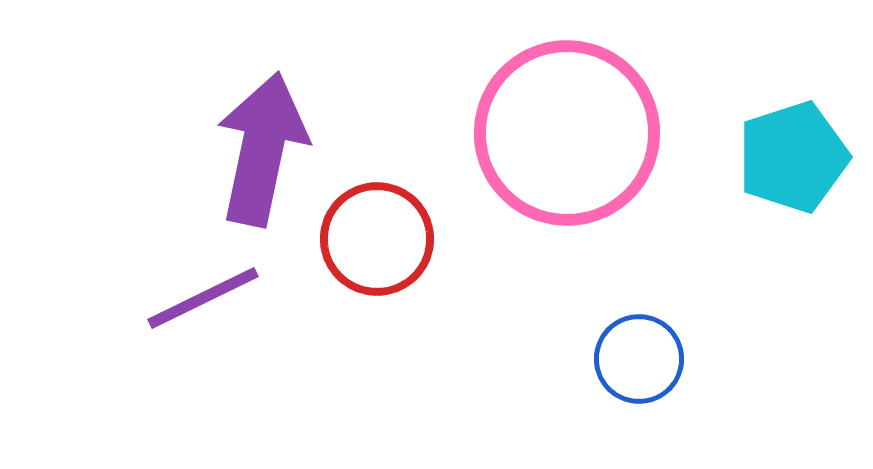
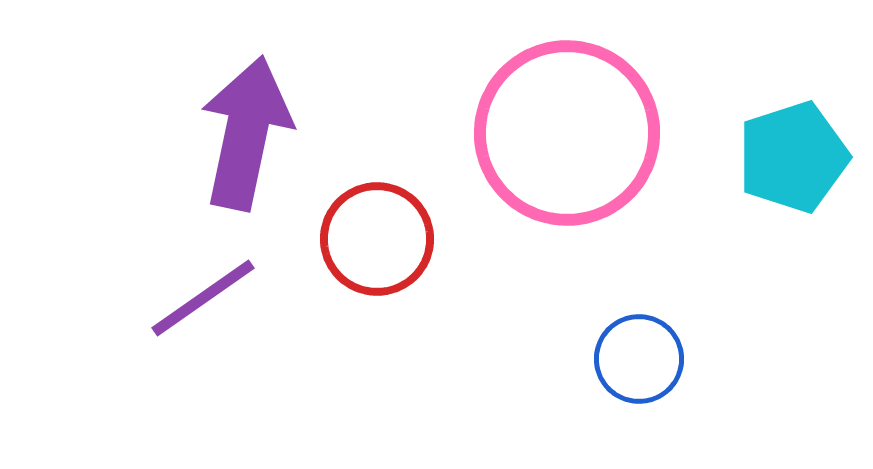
purple arrow: moved 16 px left, 16 px up
purple line: rotated 9 degrees counterclockwise
